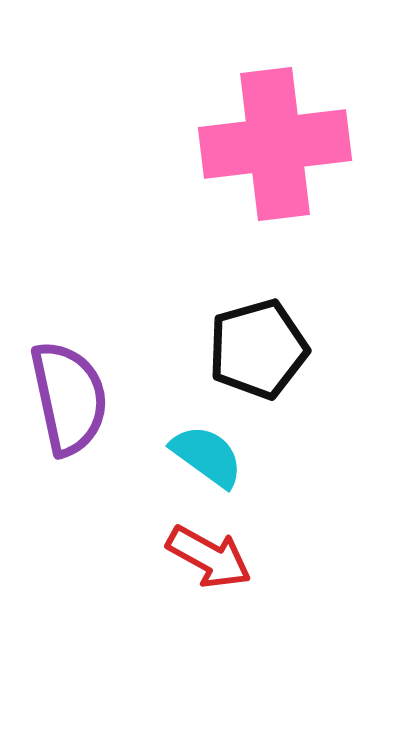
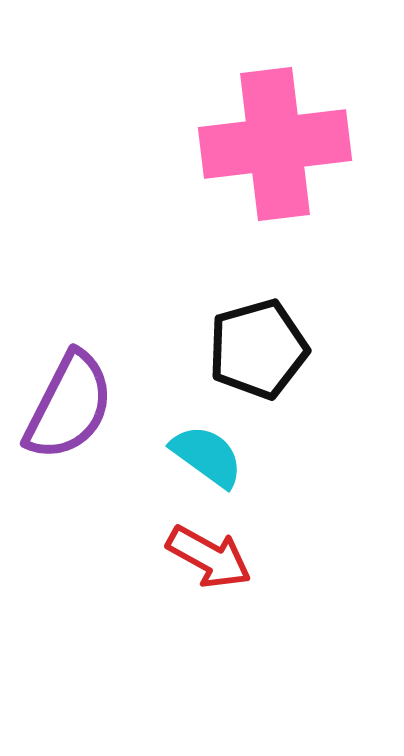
purple semicircle: moved 8 px down; rotated 39 degrees clockwise
